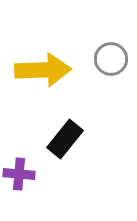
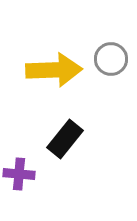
yellow arrow: moved 11 px right
